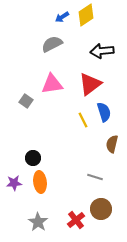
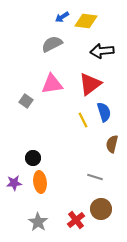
yellow diamond: moved 6 px down; rotated 40 degrees clockwise
